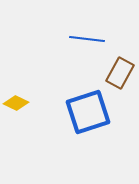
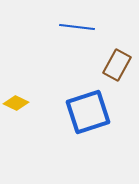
blue line: moved 10 px left, 12 px up
brown rectangle: moved 3 px left, 8 px up
